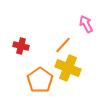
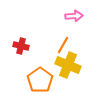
pink arrow: moved 12 px left, 8 px up; rotated 114 degrees clockwise
orange line: rotated 12 degrees counterclockwise
yellow cross: moved 3 px up
